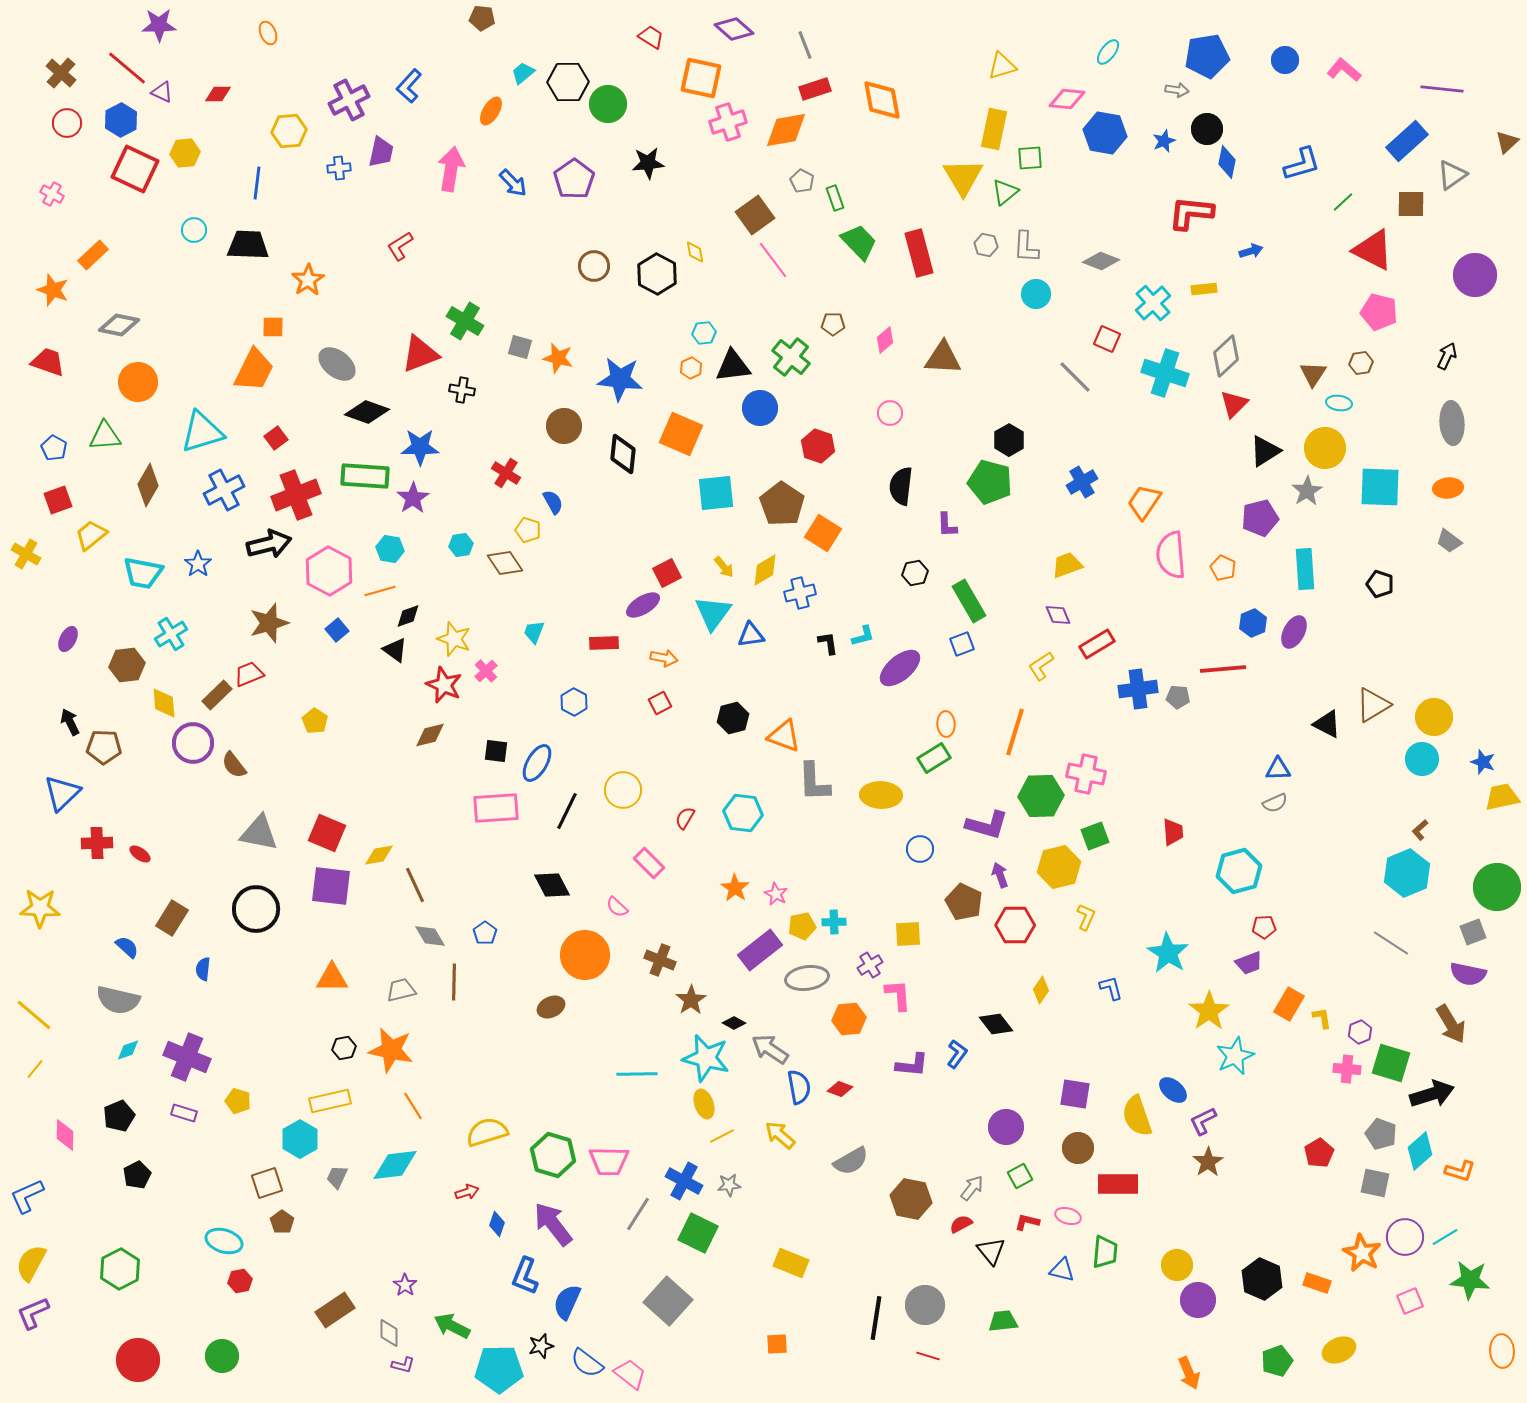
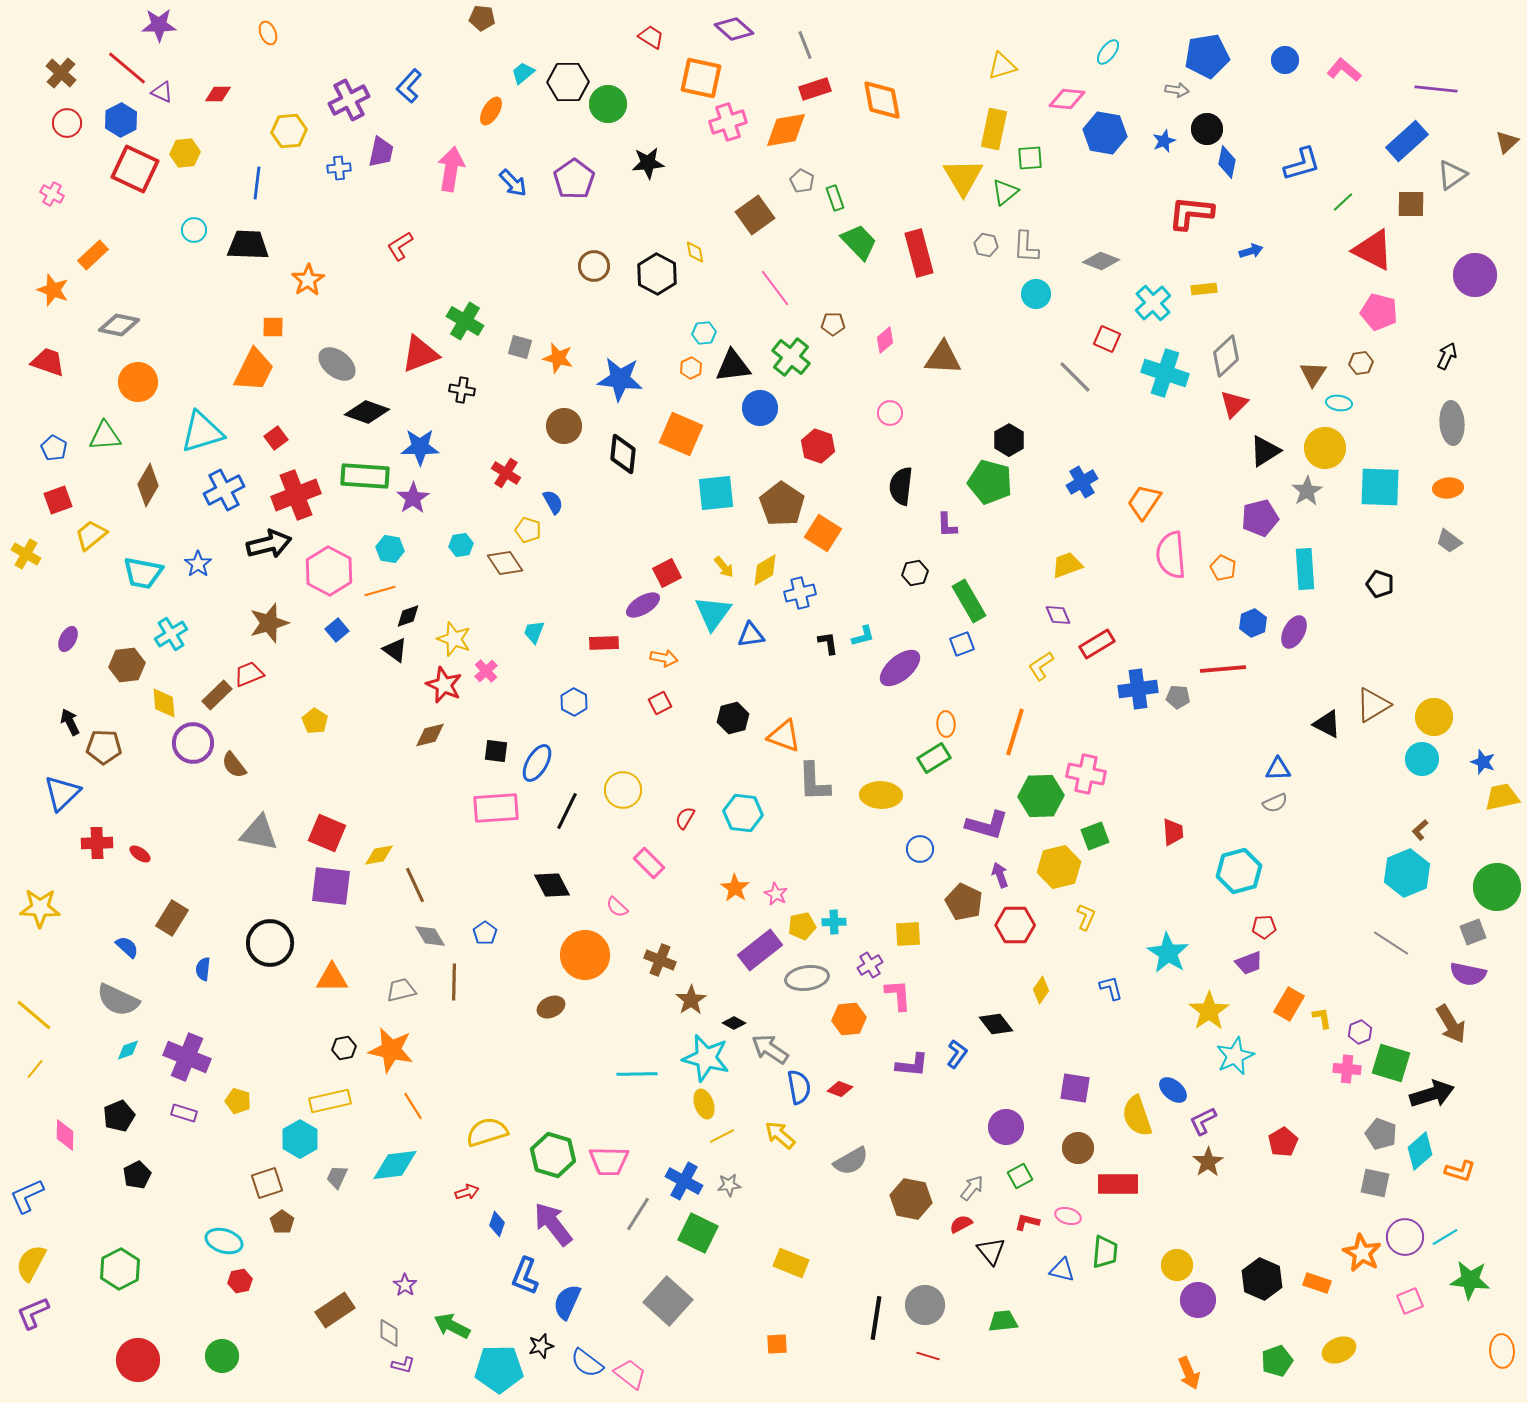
purple line at (1442, 89): moved 6 px left
pink line at (773, 260): moved 2 px right, 28 px down
black circle at (256, 909): moved 14 px right, 34 px down
gray semicircle at (118, 1000): rotated 12 degrees clockwise
purple square at (1075, 1094): moved 6 px up
red pentagon at (1319, 1153): moved 36 px left, 11 px up
